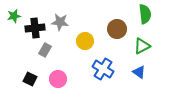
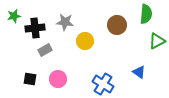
green semicircle: moved 1 px right; rotated 12 degrees clockwise
gray star: moved 5 px right
brown circle: moved 4 px up
green triangle: moved 15 px right, 5 px up
gray rectangle: rotated 32 degrees clockwise
blue cross: moved 15 px down
black square: rotated 16 degrees counterclockwise
